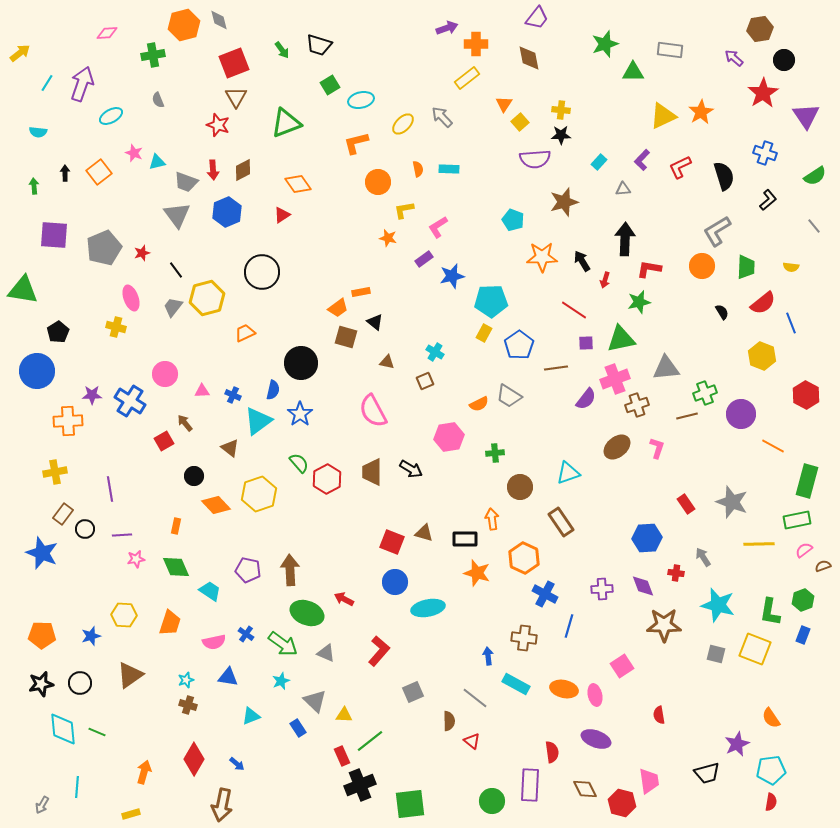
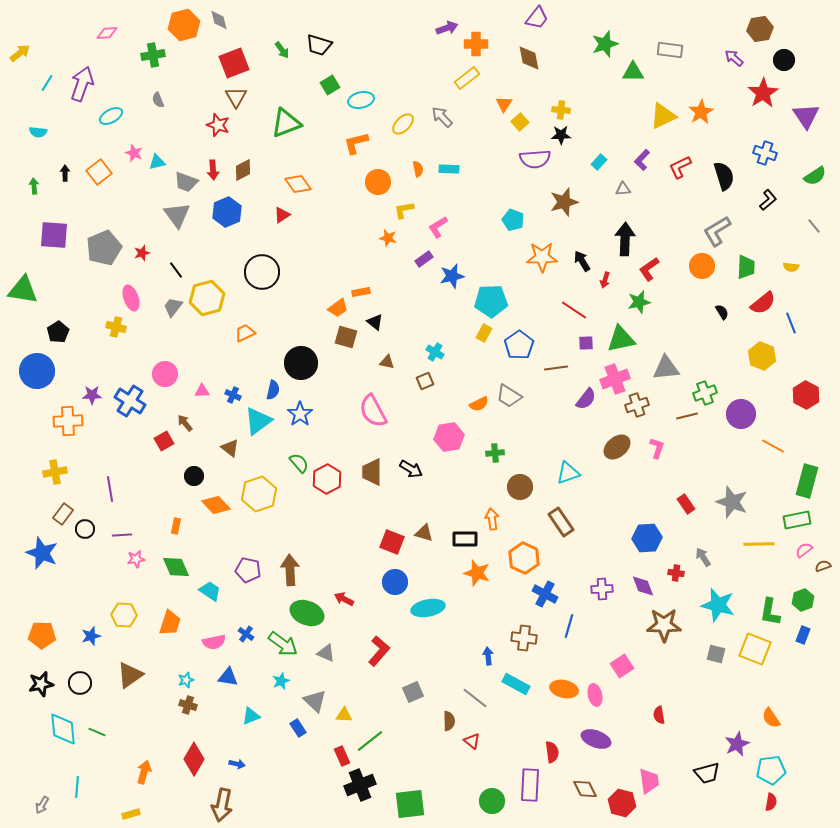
red L-shape at (649, 269): rotated 45 degrees counterclockwise
blue arrow at (237, 764): rotated 28 degrees counterclockwise
